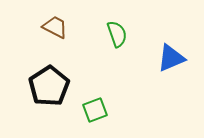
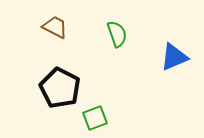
blue triangle: moved 3 px right, 1 px up
black pentagon: moved 11 px right, 2 px down; rotated 12 degrees counterclockwise
green square: moved 8 px down
